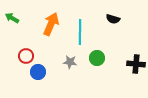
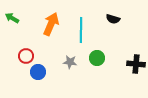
cyan line: moved 1 px right, 2 px up
